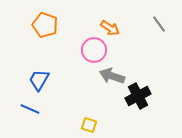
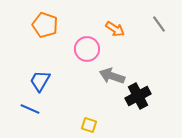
orange arrow: moved 5 px right, 1 px down
pink circle: moved 7 px left, 1 px up
blue trapezoid: moved 1 px right, 1 px down
